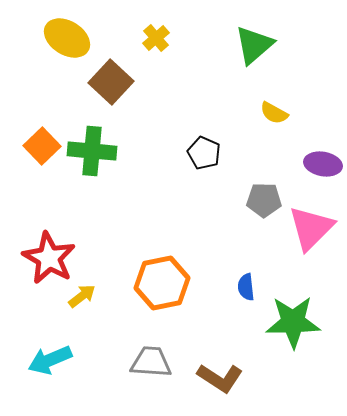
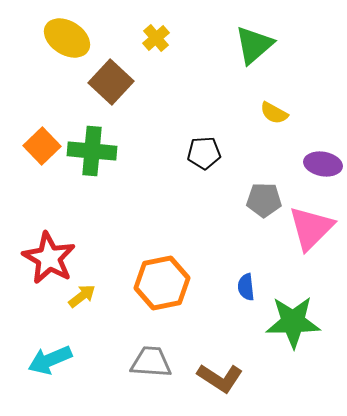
black pentagon: rotated 28 degrees counterclockwise
